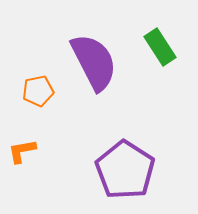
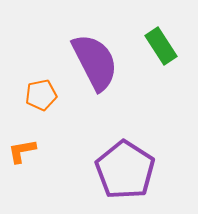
green rectangle: moved 1 px right, 1 px up
purple semicircle: moved 1 px right
orange pentagon: moved 3 px right, 4 px down
